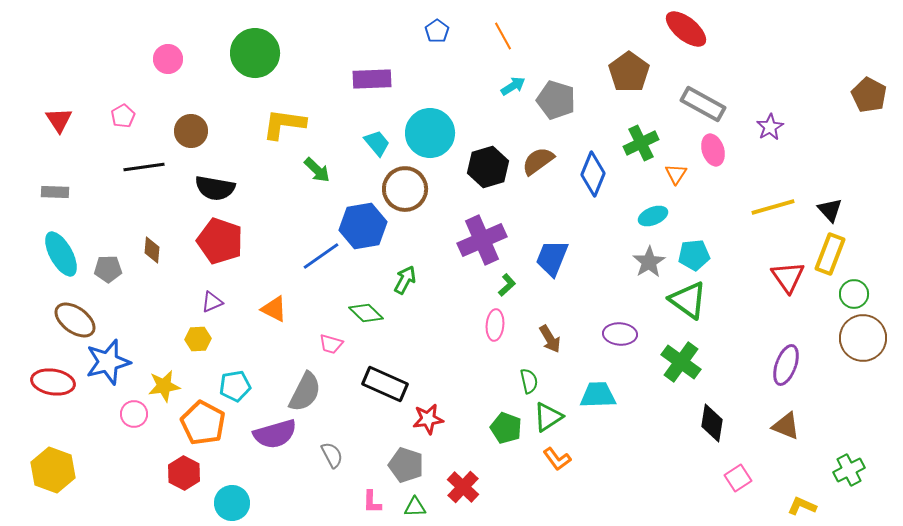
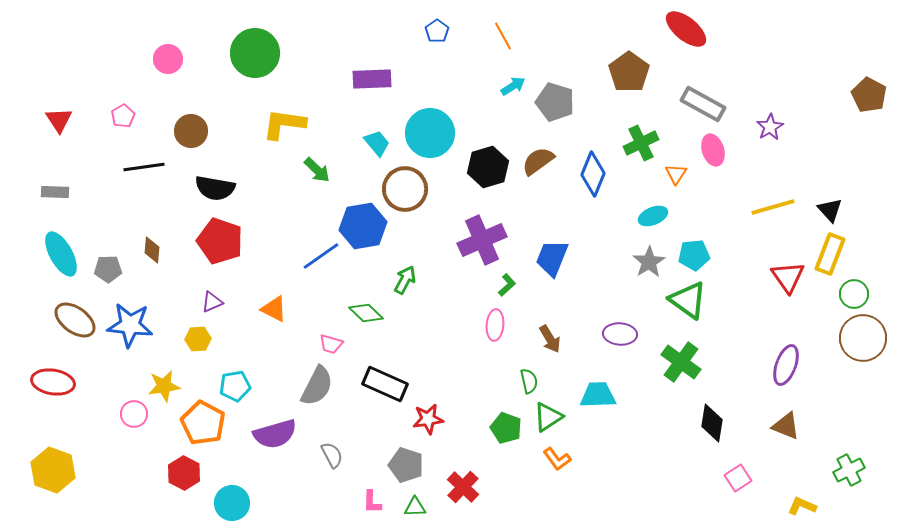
gray pentagon at (556, 100): moved 1 px left, 2 px down
blue star at (108, 362): moved 22 px right, 37 px up; rotated 21 degrees clockwise
gray semicircle at (305, 392): moved 12 px right, 6 px up
